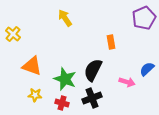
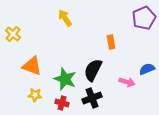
blue semicircle: rotated 21 degrees clockwise
